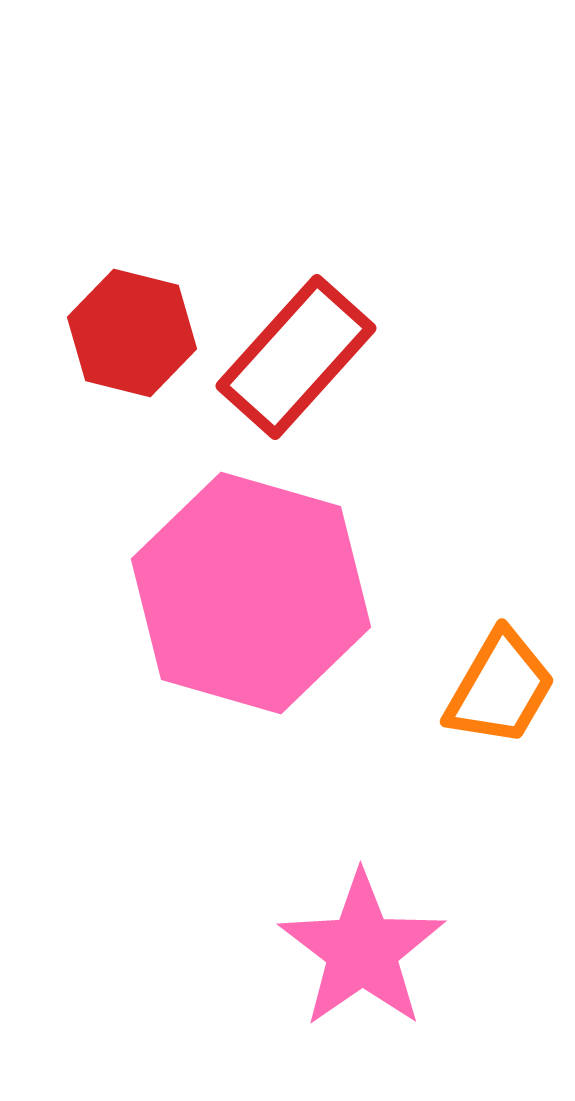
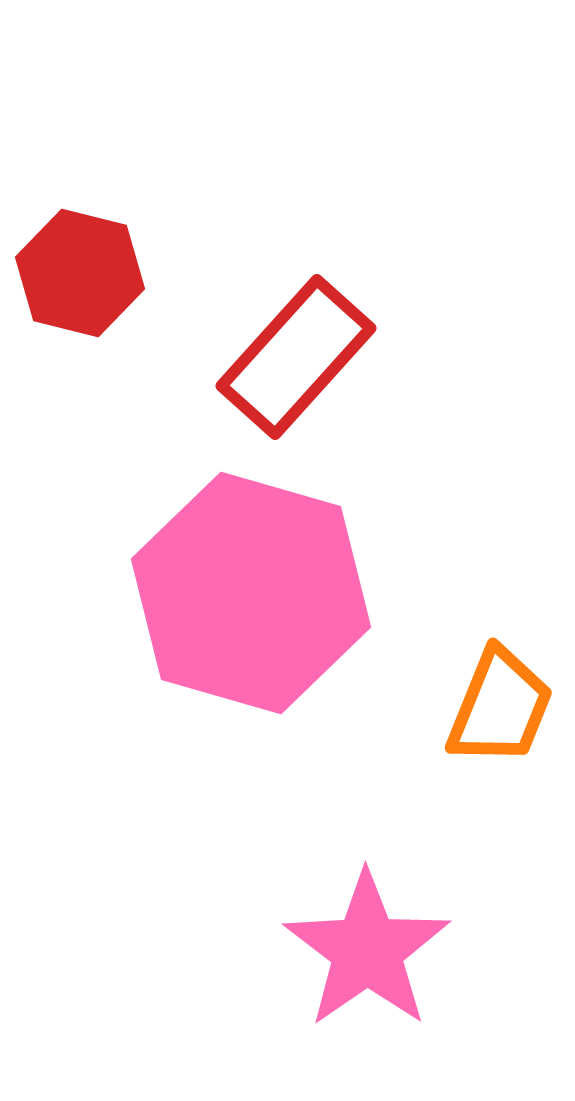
red hexagon: moved 52 px left, 60 px up
orange trapezoid: moved 19 px down; rotated 8 degrees counterclockwise
pink star: moved 5 px right
